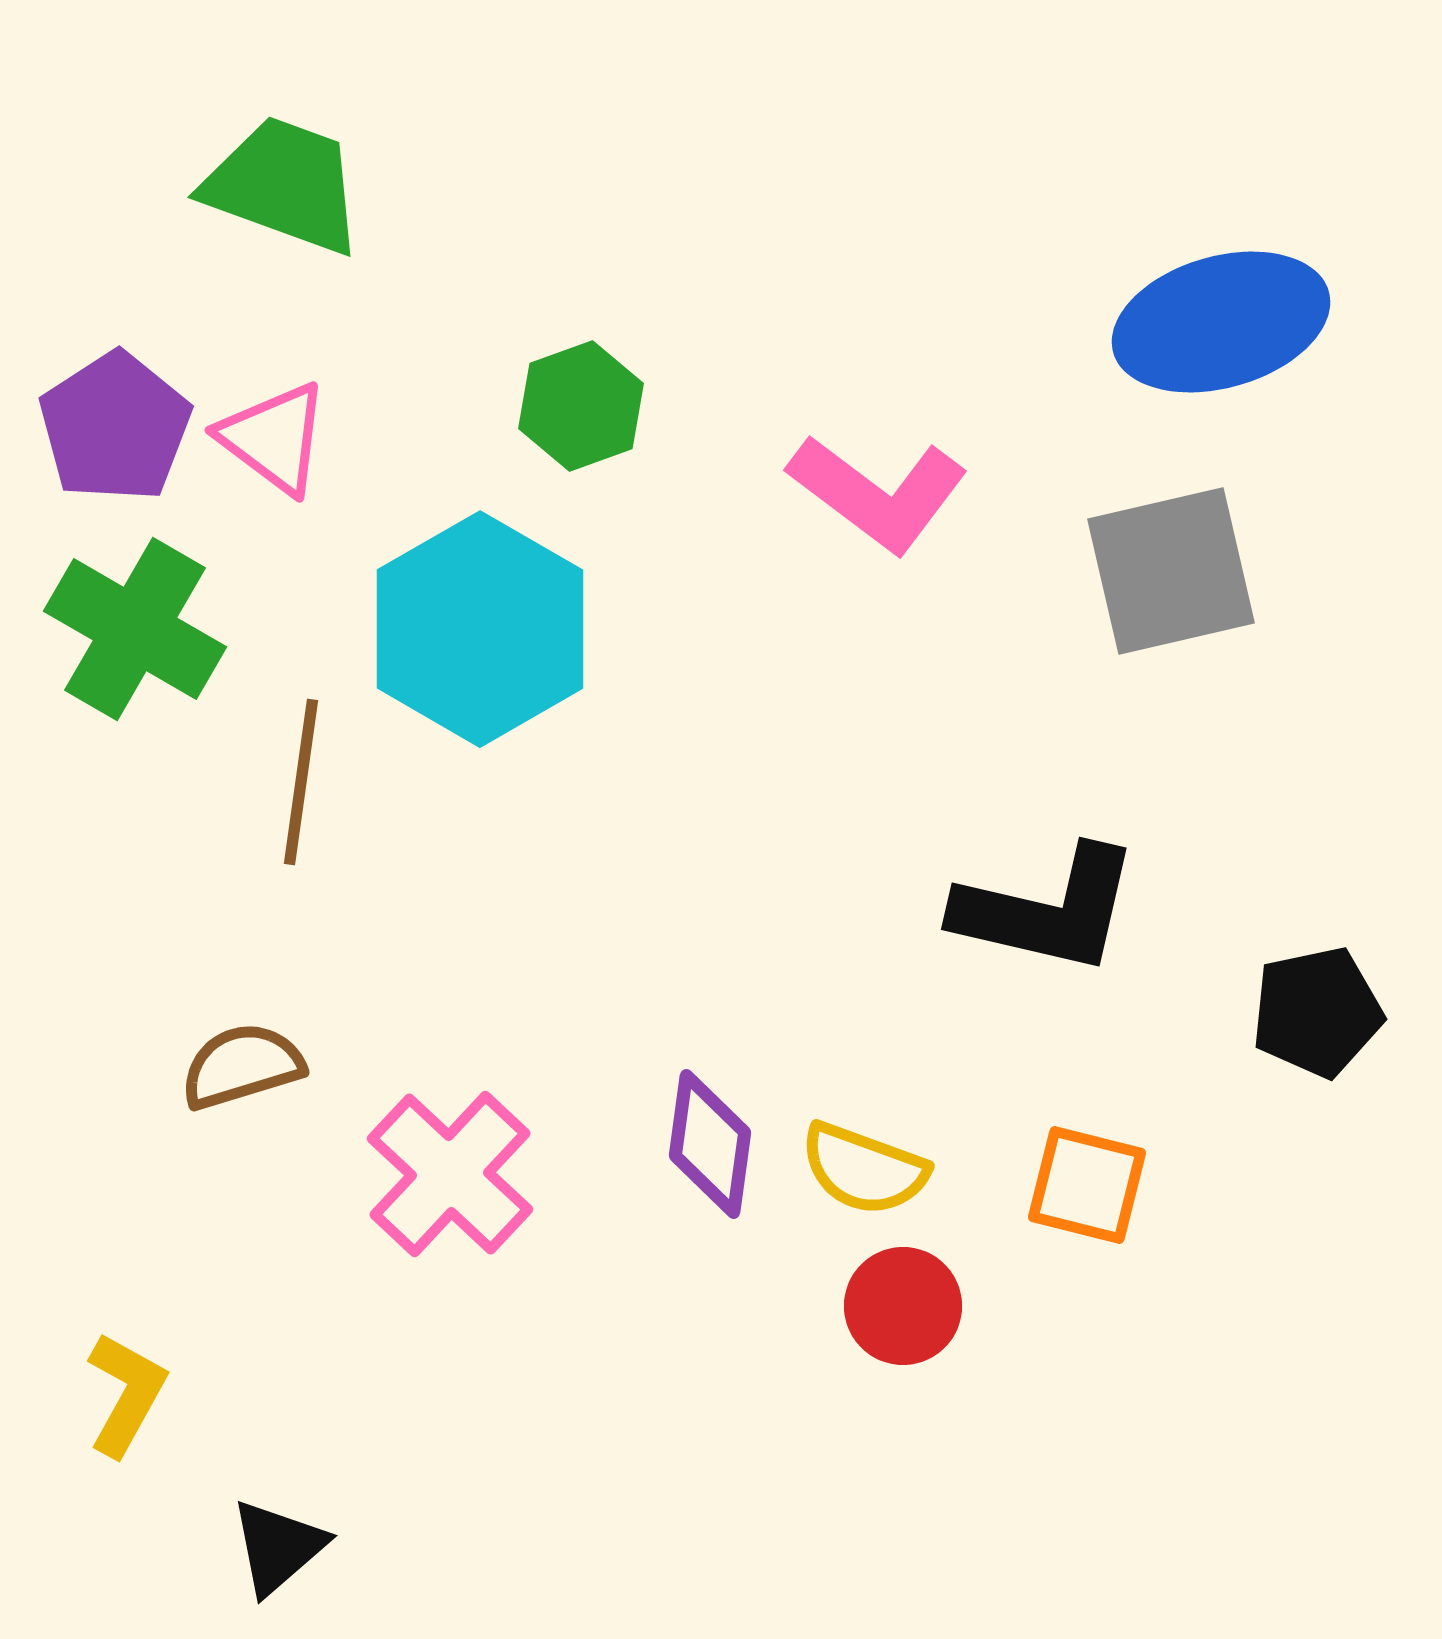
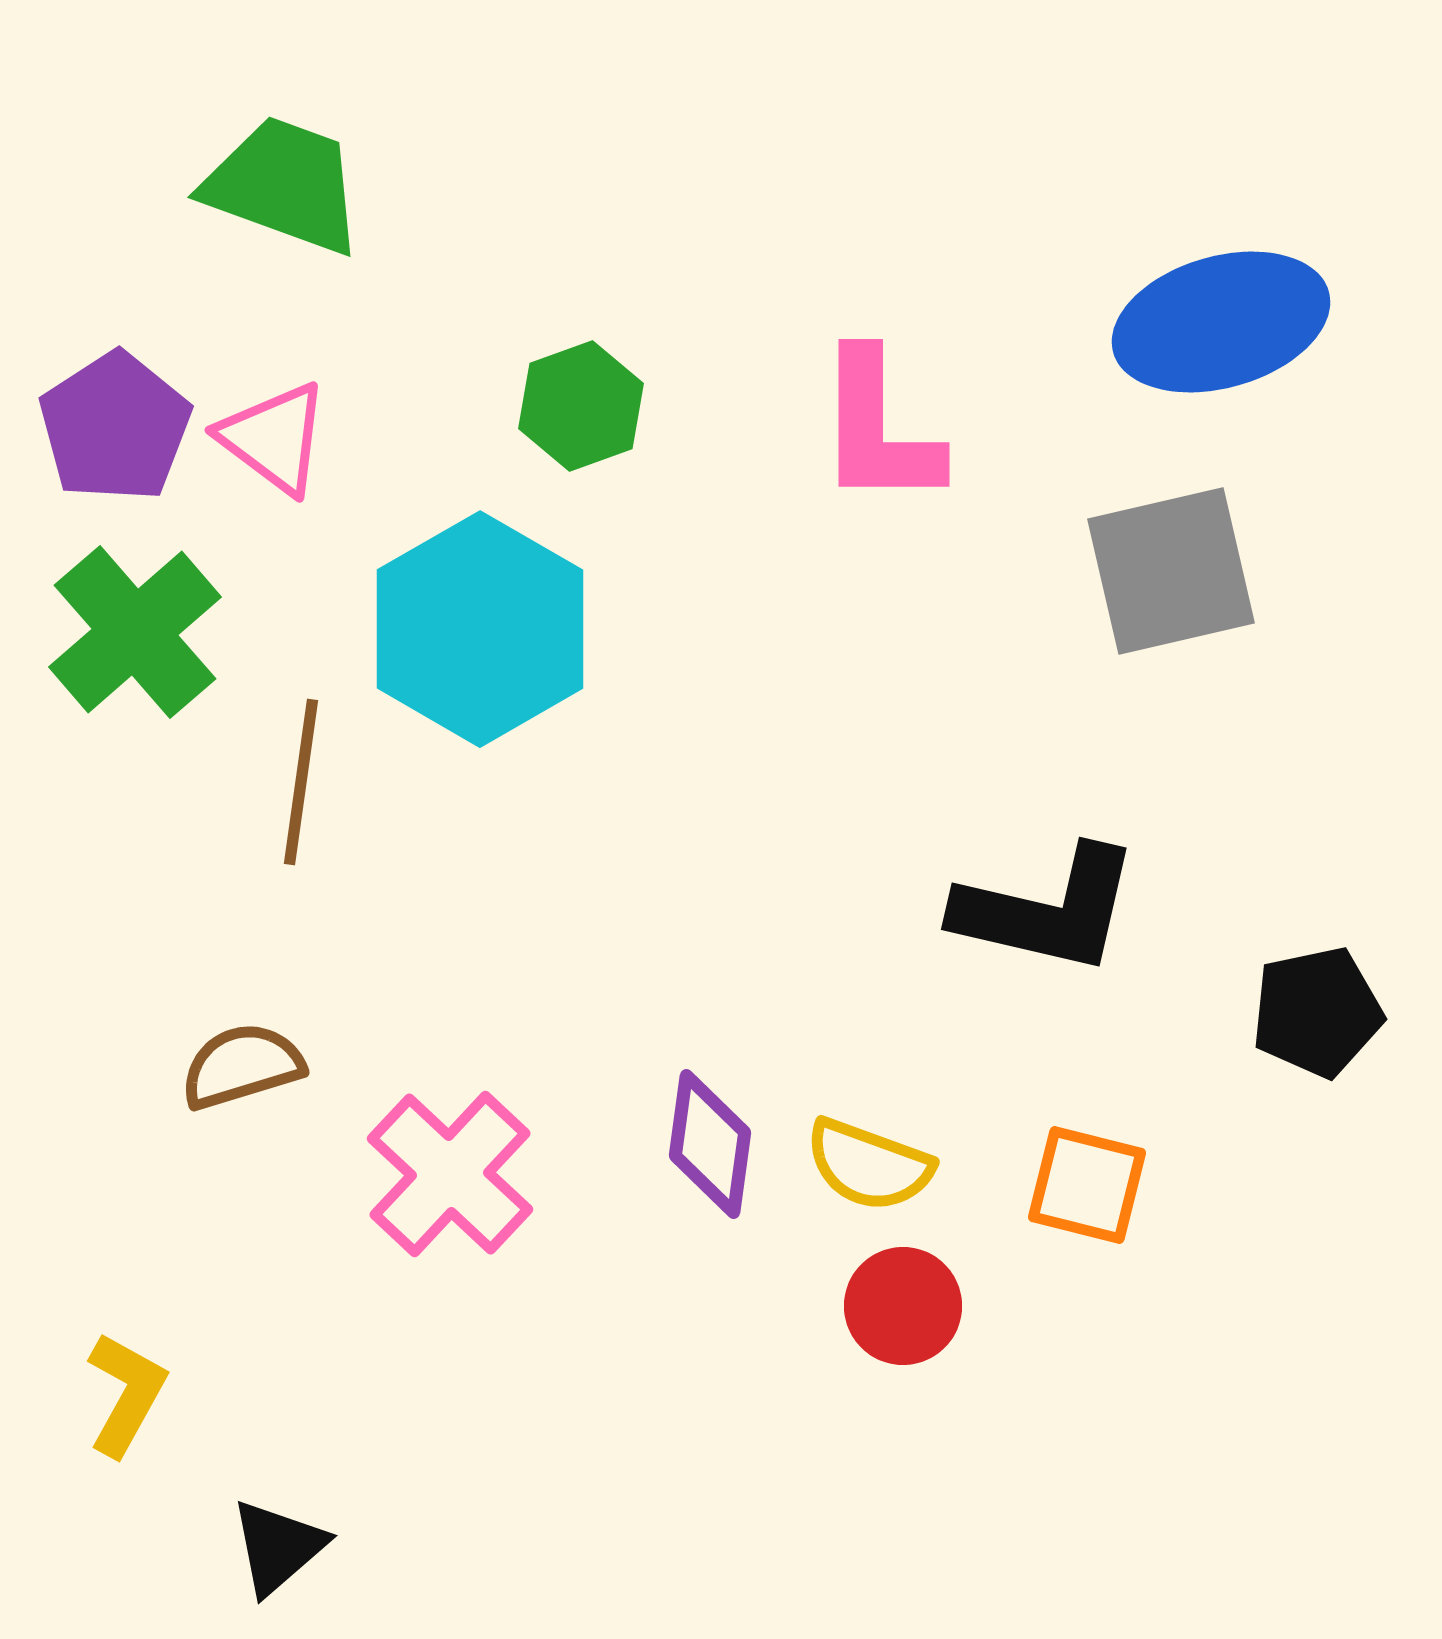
pink L-shape: moved 64 px up; rotated 53 degrees clockwise
green cross: moved 3 px down; rotated 19 degrees clockwise
yellow semicircle: moved 5 px right, 4 px up
